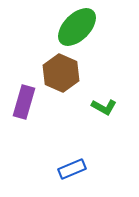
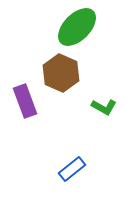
purple rectangle: moved 1 px right, 1 px up; rotated 36 degrees counterclockwise
blue rectangle: rotated 16 degrees counterclockwise
